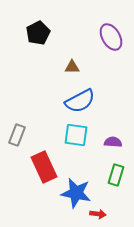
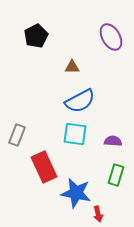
black pentagon: moved 2 px left, 3 px down
cyan square: moved 1 px left, 1 px up
purple semicircle: moved 1 px up
red arrow: rotated 70 degrees clockwise
